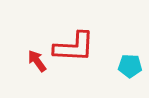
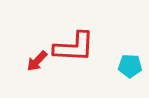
red arrow: rotated 100 degrees counterclockwise
